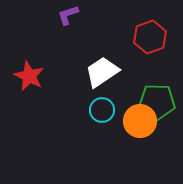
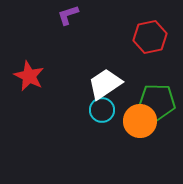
red hexagon: rotated 8 degrees clockwise
white trapezoid: moved 3 px right, 12 px down
